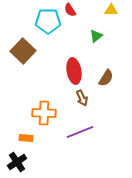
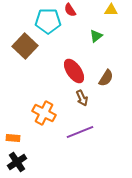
brown square: moved 2 px right, 5 px up
red ellipse: rotated 25 degrees counterclockwise
orange cross: rotated 25 degrees clockwise
orange rectangle: moved 13 px left
